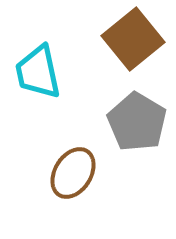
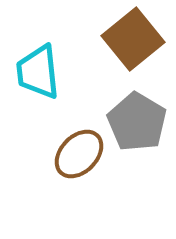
cyan trapezoid: rotated 6 degrees clockwise
brown ellipse: moved 6 px right, 19 px up; rotated 12 degrees clockwise
